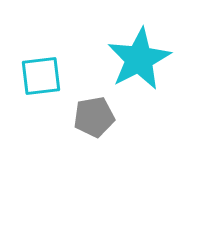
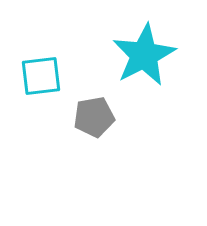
cyan star: moved 5 px right, 4 px up
